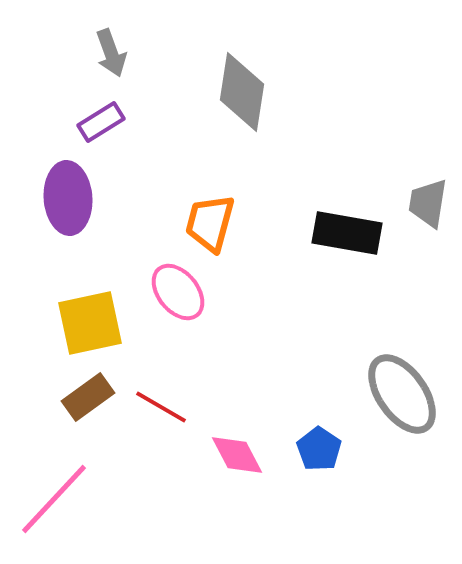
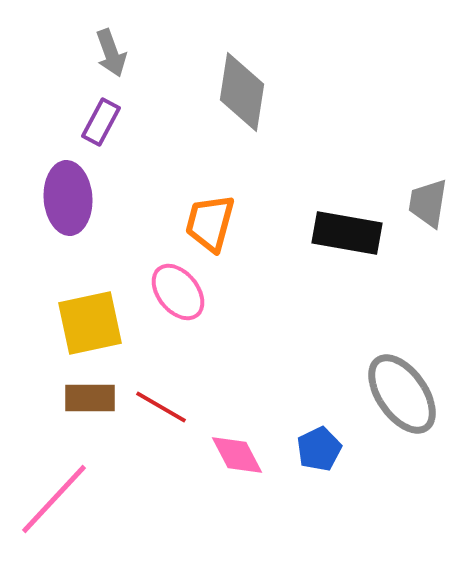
purple rectangle: rotated 30 degrees counterclockwise
brown rectangle: moved 2 px right, 1 px down; rotated 36 degrees clockwise
blue pentagon: rotated 12 degrees clockwise
